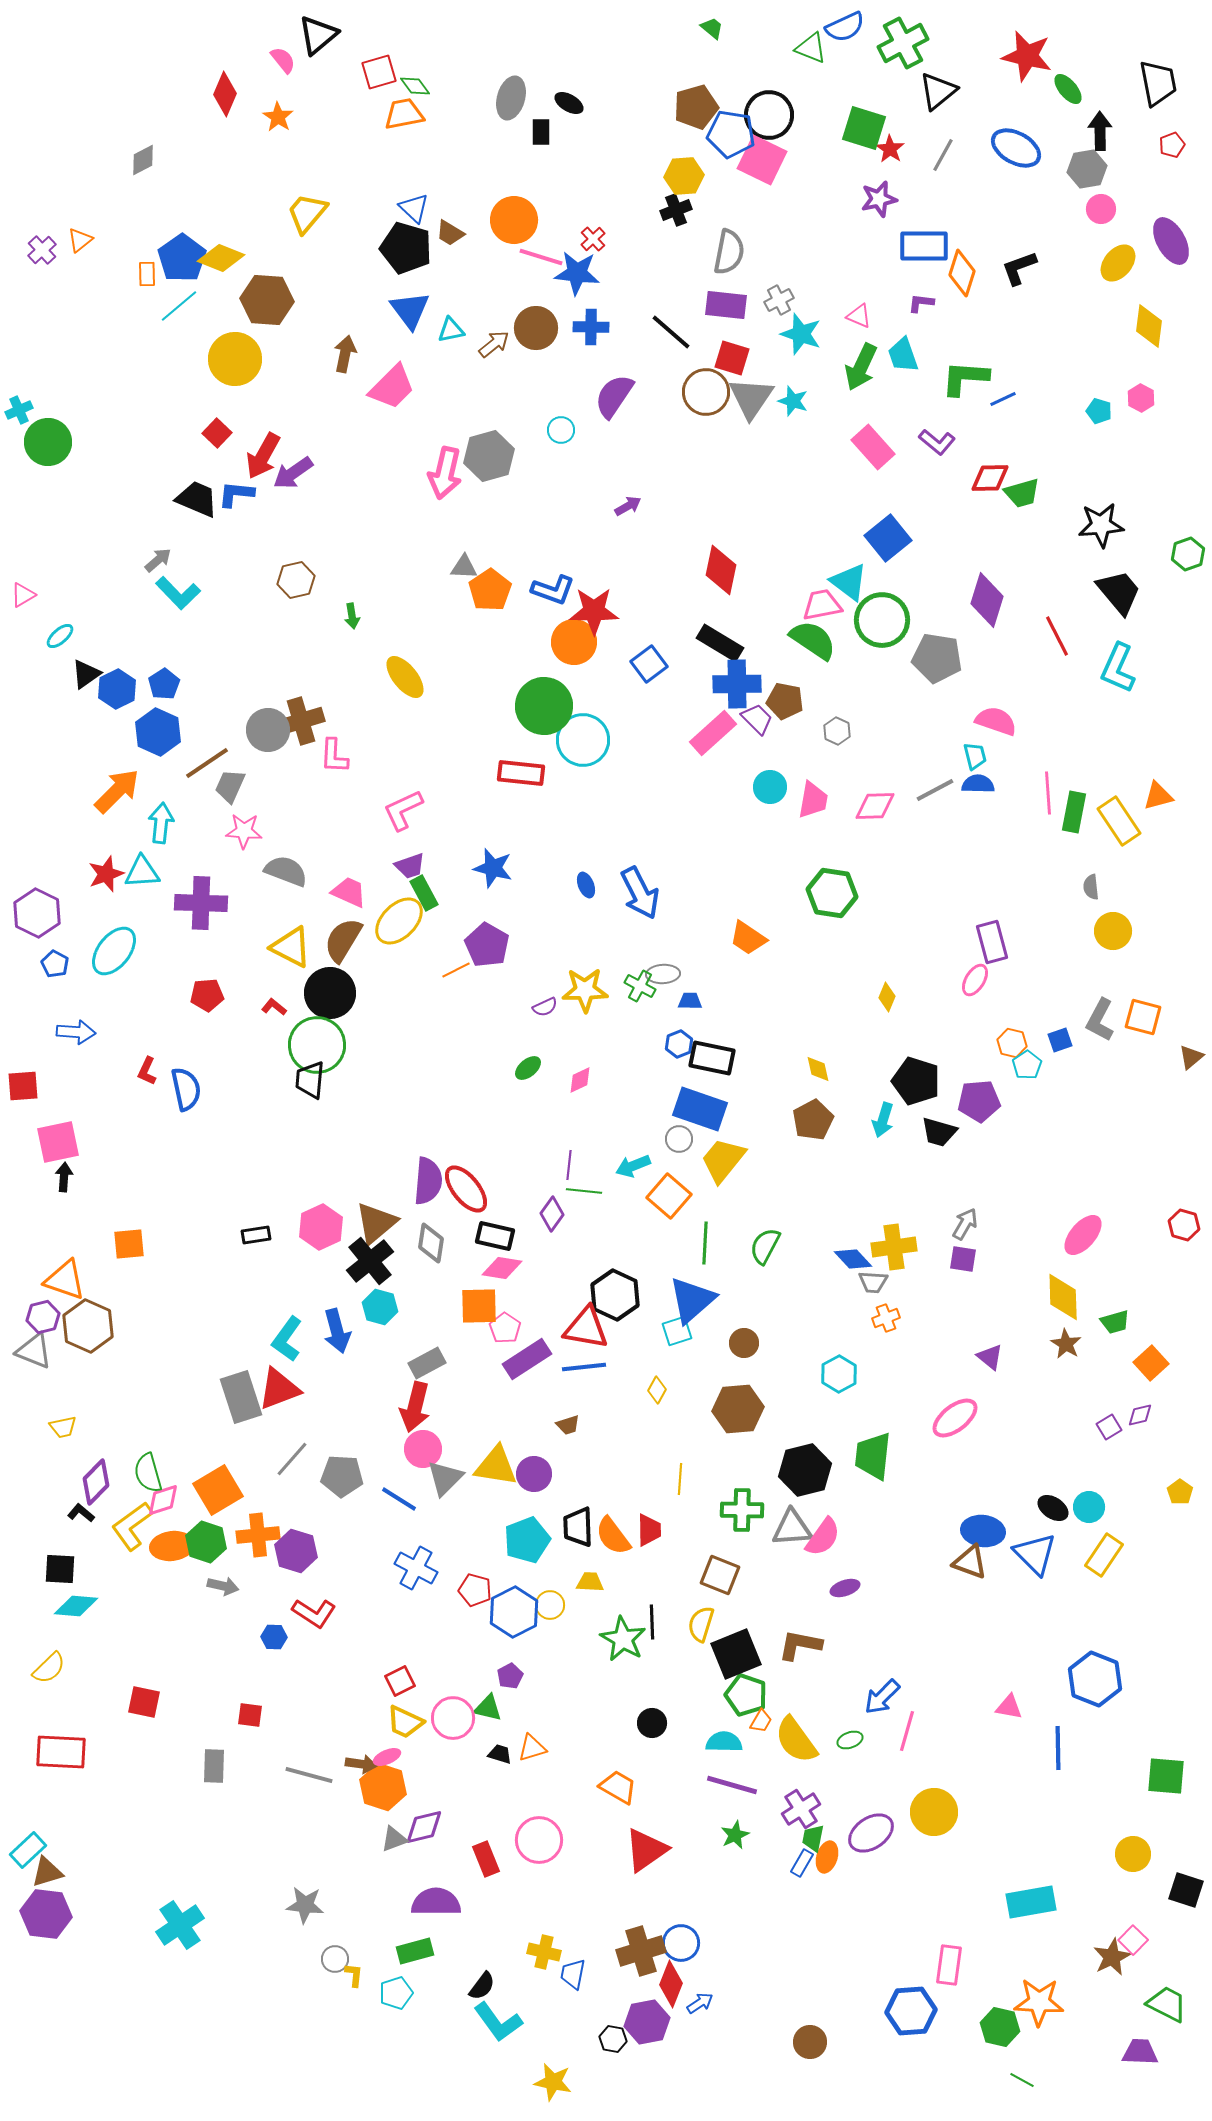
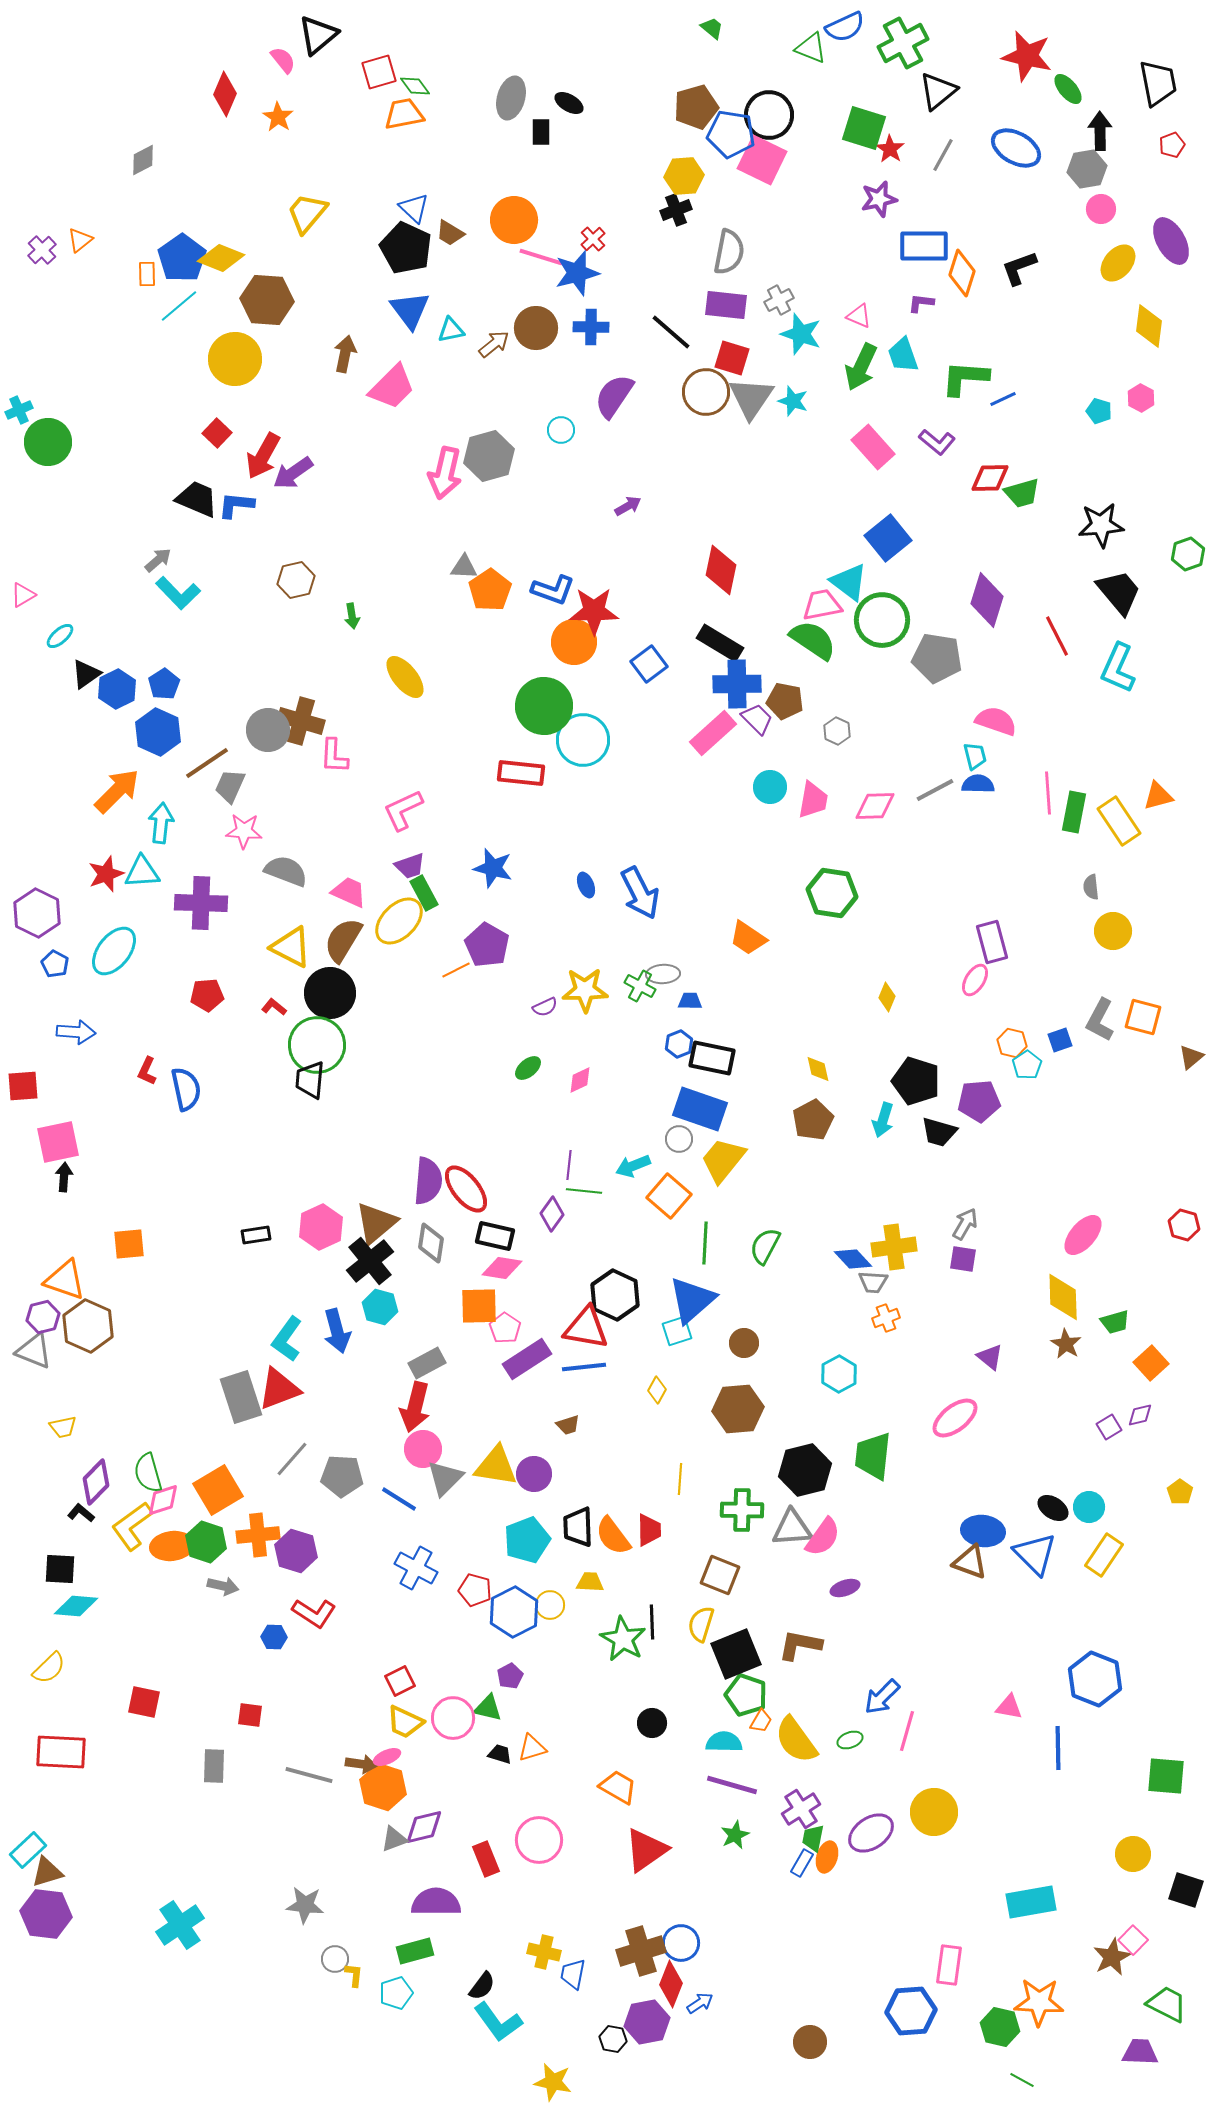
black pentagon at (406, 248): rotated 9 degrees clockwise
blue star at (577, 273): rotated 21 degrees counterclockwise
blue L-shape at (236, 494): moved 11 px down
brown cross at (301, 721): rotated 33 degrees clockwise
